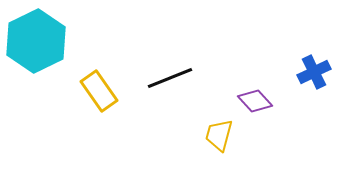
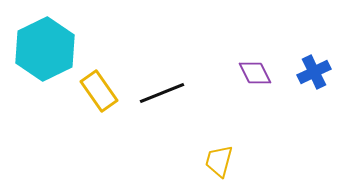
cyan hexagon: moved 9 px right, 8 px down
black line: moved 8 px left, 15 px down
purple diamond: moved 28 px up; rotated 16 degrees clockwise
yellow trapezoid: moved 26 px down
